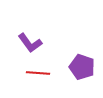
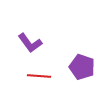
red line: moved 1 px right, 3 px down
